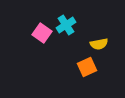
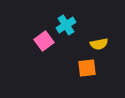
pink square: moved 2 px right, 8 px down; rotated 18 degrees clockwise
orange square: moved 1 px down; rotated 18 degrees clockwise
